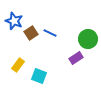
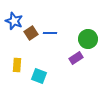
blue line: rotated 24 degrees counterclockwise
yellow rectangle: moved 1 px left; rotated 32 degrees counterclockwise
